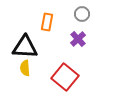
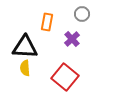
purple cross: moved 6 px left
